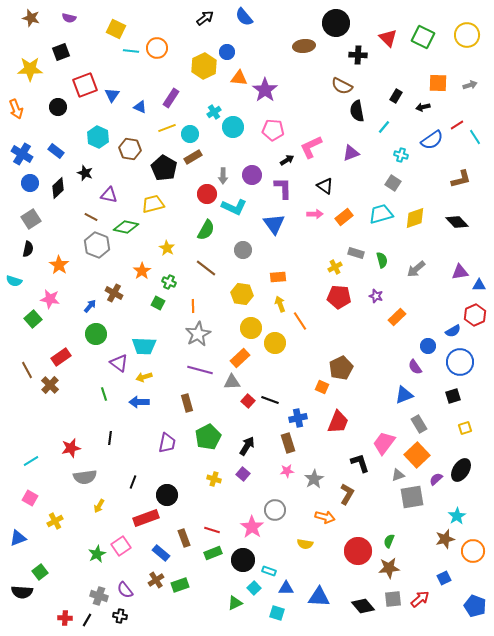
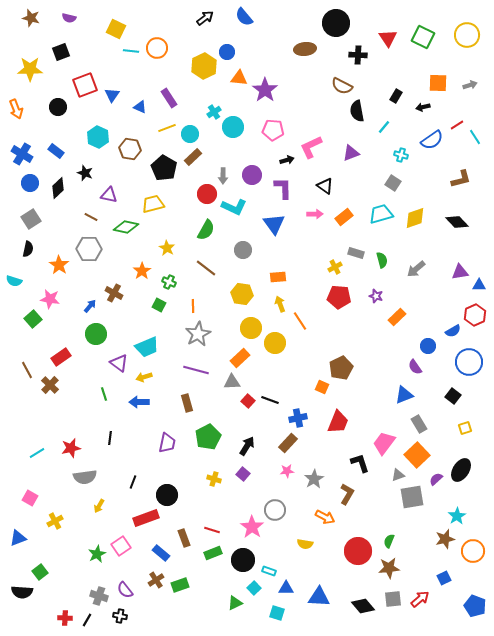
red triangle at (388, 38): rotated 12 degrees clockwise
brown ellipse at (304, 46): moved 1 px right, 3 px down
purple rectangle at (171, 98): moved 2 px left; rotated 66 degrees counterclockwise
brown rectangle at (193, 157): rotated 12 degrees counterclockwise
black arrow at (287, 160): rotated 16 degrees clockwise
gray hexagon at (97, 245): moved 8 px left, 4 px down; rotated 20 degrees counterclockwise
green square at (158, 303): moved 1 px right, 2 px down
cyan trapezoid at (144, 346): moved 3 px right, 1 px down; rotated 25 degrees counterclockwise
blue circle at (460, 362): moved 9 px right
purple line at (200, 370): moved 4 px left
black square at (453, 396): rotated 35 degrees counterclockwise
brown rectangle at (288, 443): rotated 60 degrees clockwise
cyan line at (31, 461): moved 6 px right, 8 px up
orange arrow at (325, 517): rotated 12 degrees clockwise
